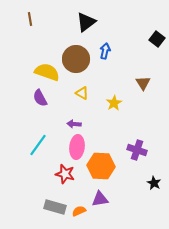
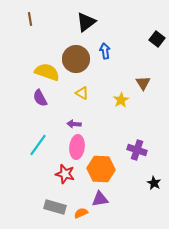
blue arrow: rotated 21 degrees counterclockwise
yellow star: moved 7 px right, 3 px up
orange hexagon: moved 3 px down
orange semicircle: moved 2 px right, 2 px down
